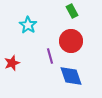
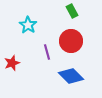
purple line: moved 3 px left, 4 px up
blue diamond: rotated 25 degrees counterclockwise
